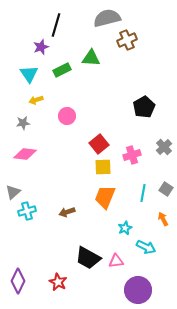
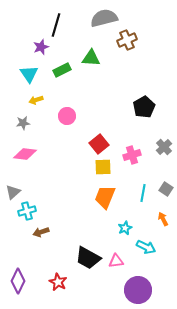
gray semicircle: moved 3 px left
brown arrow: moved 26 px left, 20 px down
